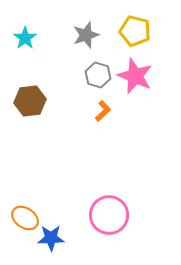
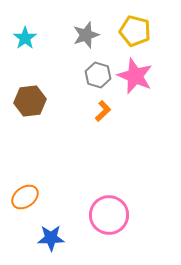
orange ellipse: moved 21 px up; rotated 72 degrees counterclockwise
